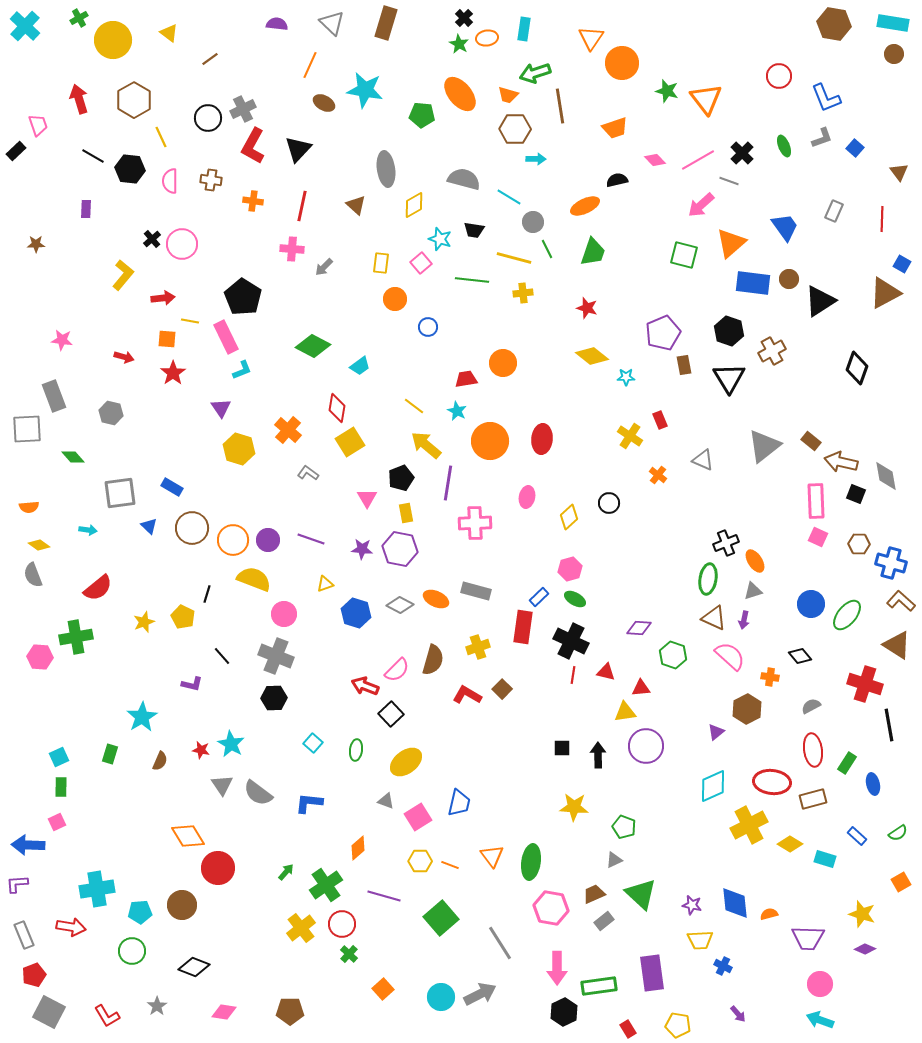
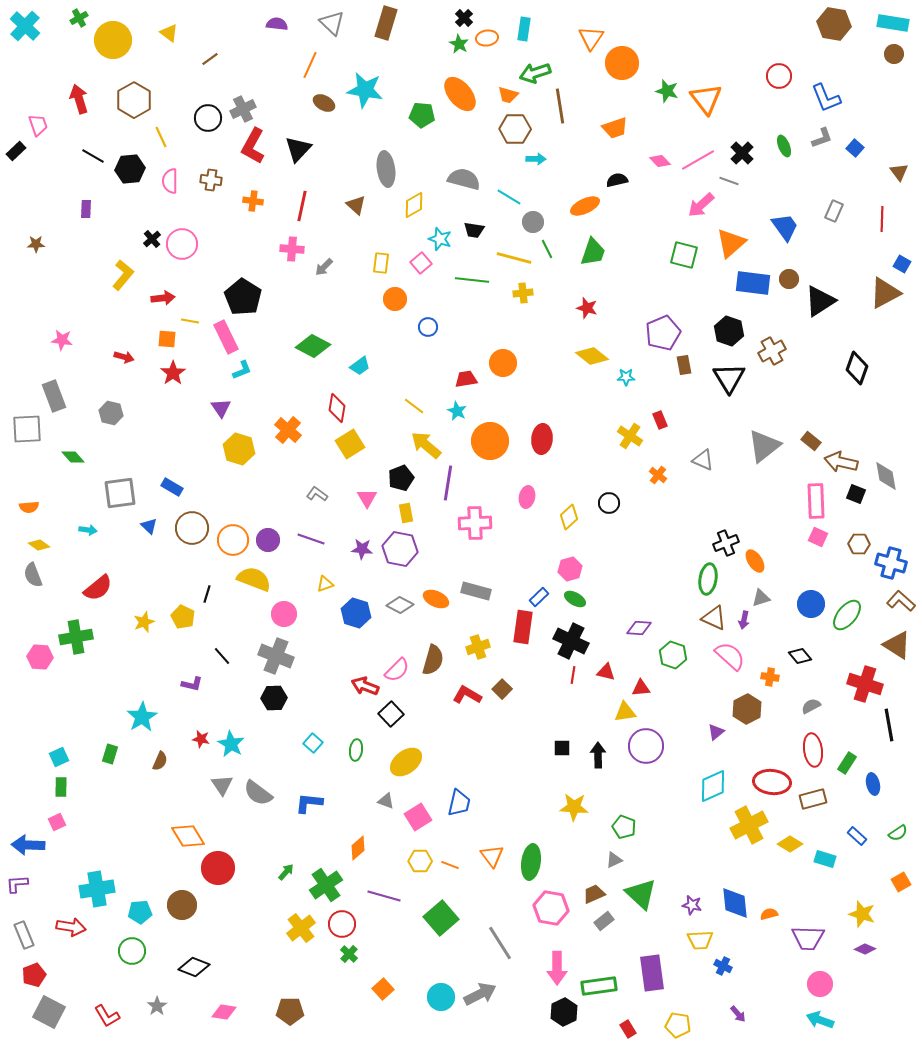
pink diamond at (655, 160): moved 5 px right, 1 px down
black hexagon at (130, 169): rotated 12 degrees counterclockwise
yellow square at (350, 442): moved 2 px down
gray L-shape at (308, 473): moved 9 px right, 21 px down
gray triangle at (753, 591): moved 8 px right, 7 px down
red star at (201, 750): moved 11 px up
